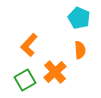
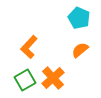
orange L-shape: moved 2 px down
orange semicircle: rotated 126 degrees counterclockwise
orange cross: moved 2 px left, 6 px down
